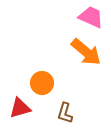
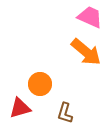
pink trapezoid: moved 1 px left
orange circle: moved 2 px left, 1 px down
